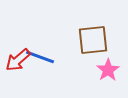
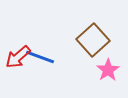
brown square: rotated 36 degrees counterclockwise
red arrow: moved 3 px up
